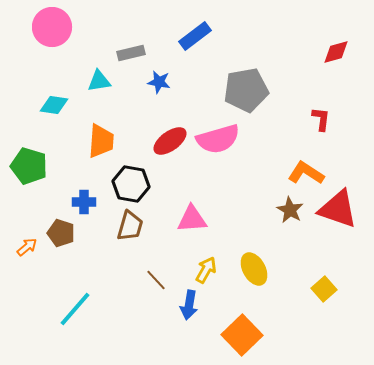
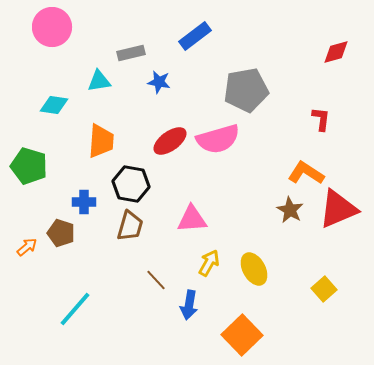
red triangle: rotated 42 degrees counterclockwise
yellow arrow: moved 3 px right, 7 px up
